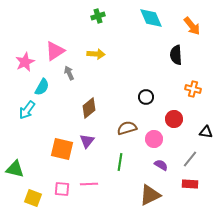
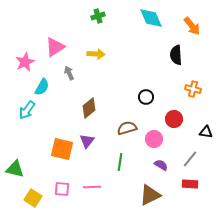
pink triangle: moved 4 px up
pink line: moved 3 px right, 3 px down
yellow square: rotated 12 degrees clockwise
